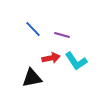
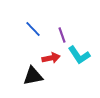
purple line: rotated 56 degrees clockwise
cyan L-shape: moved 3 px right, 6 px up
black triangle: moved 1 px right, 2 px up
